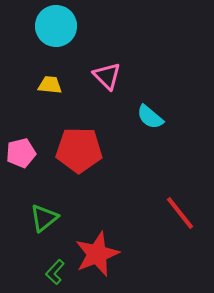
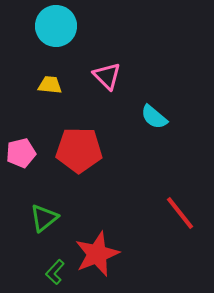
cyan semicircle: moved 4 px right
